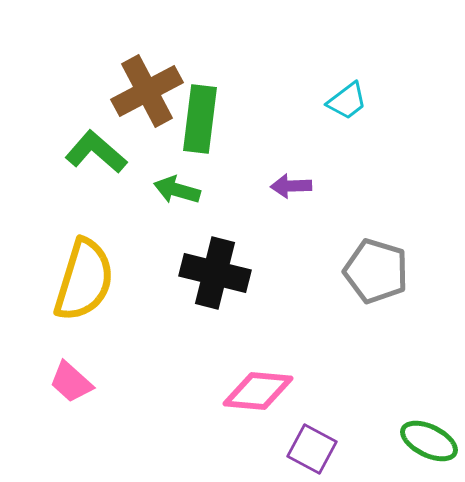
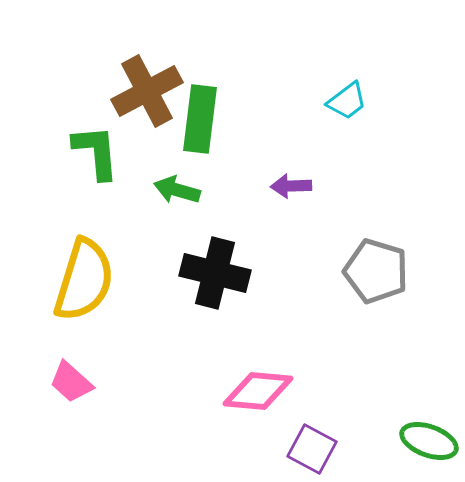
green L-shape: rotated 44 degrees clockwise
green ellipse: rotated 6 degrees counterclockwise
